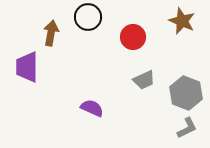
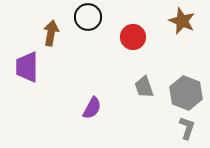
gray trapezoid: moved 7 px down; rotated 95 degrees clockwise
purple semicircle: rotated 95 degrees clockwise
gray L-shape: rotated 45 degrees counterclockwise
